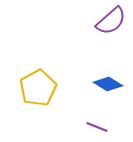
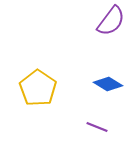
purple semicircle: rotated 12 degrees counterclockwise
yellow pentagon: rotated 9 degrees counterclockwise
